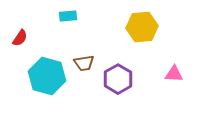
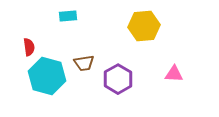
yellow hexagon: moved 2 px right, 1 px up
red semicircle: moved 9 px right, 9 px down; rotated 42 degrees counterclockwise
